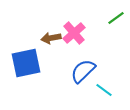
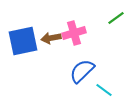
pink cross: rotated 25 degrees clockwise
blue square: moved 3 px left, 22 px up
blue semicircle: moved 1 px left
